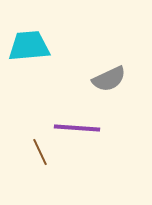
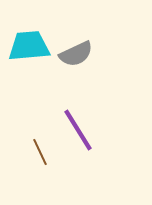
gray semicircle: moved 33 px left, 25 px up
purple line: moved 1 px right, 2 px down; rotated 54 degrees clockwise
